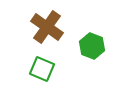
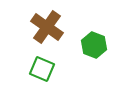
green hexagon: moved 2 px right, 1 px up
